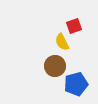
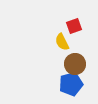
brown circle: moved 20 px right, 2 px up
blue pentagon: moved 5 px left
